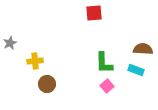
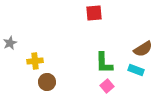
brown semicircle: rotated 144 degrees clockwise
brown circle: moved 2 px up
